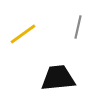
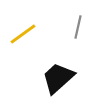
black trapezoid: rotated 36 degrees counterclockwise
